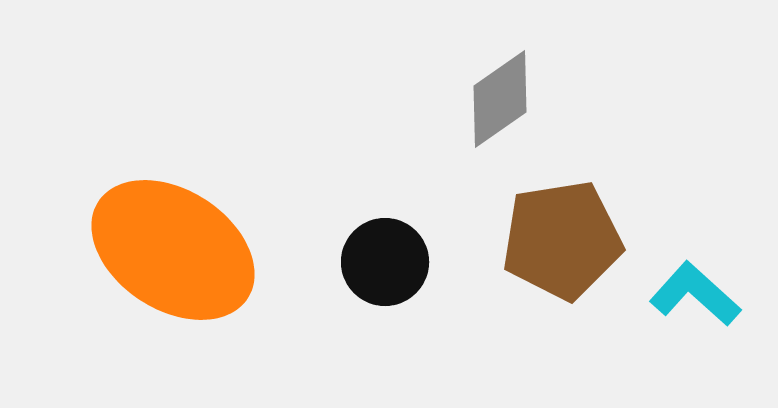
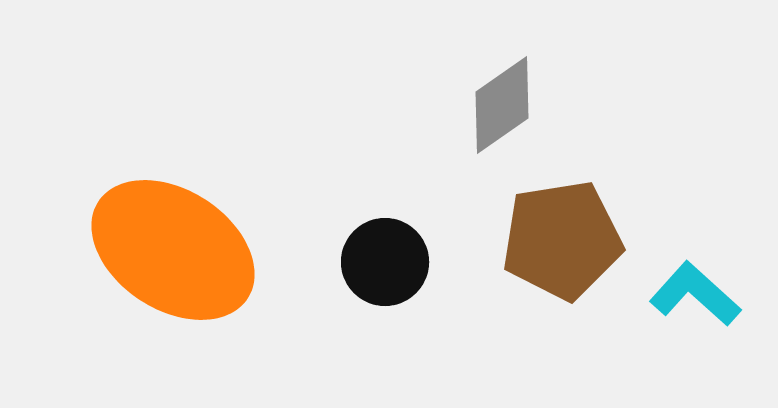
gray diamond: moved 2 px right, 6 px down
